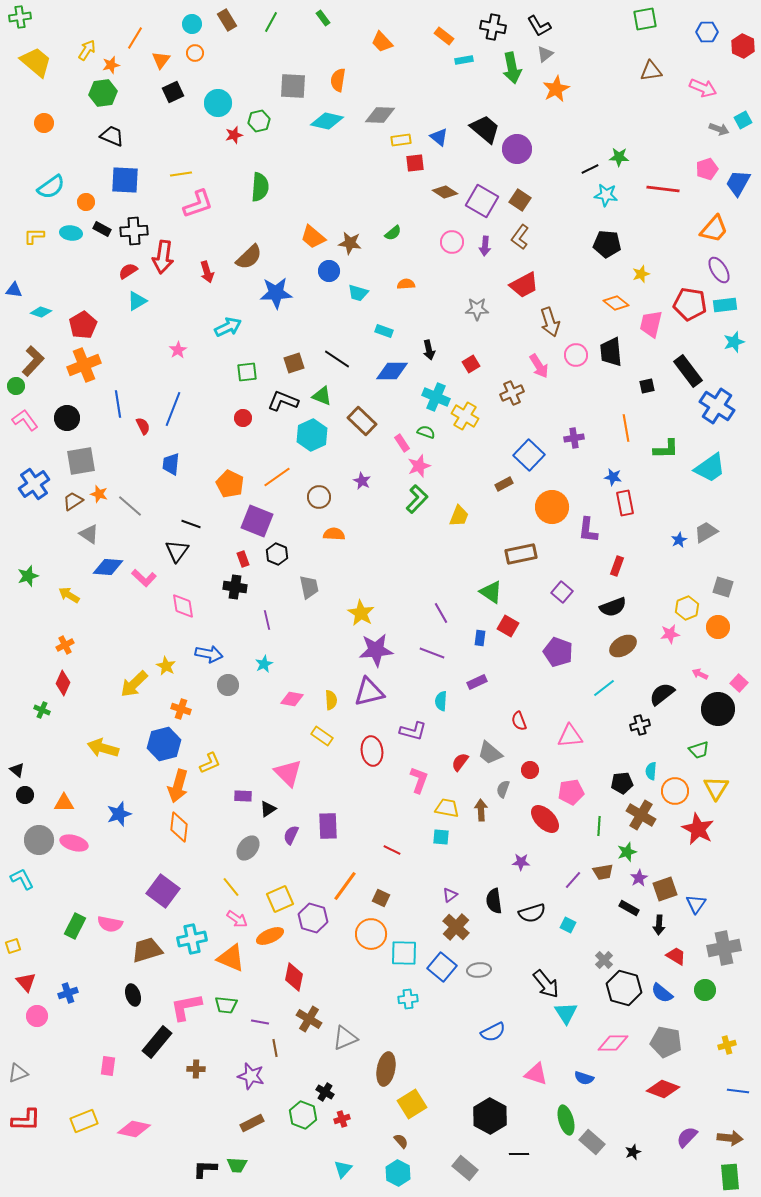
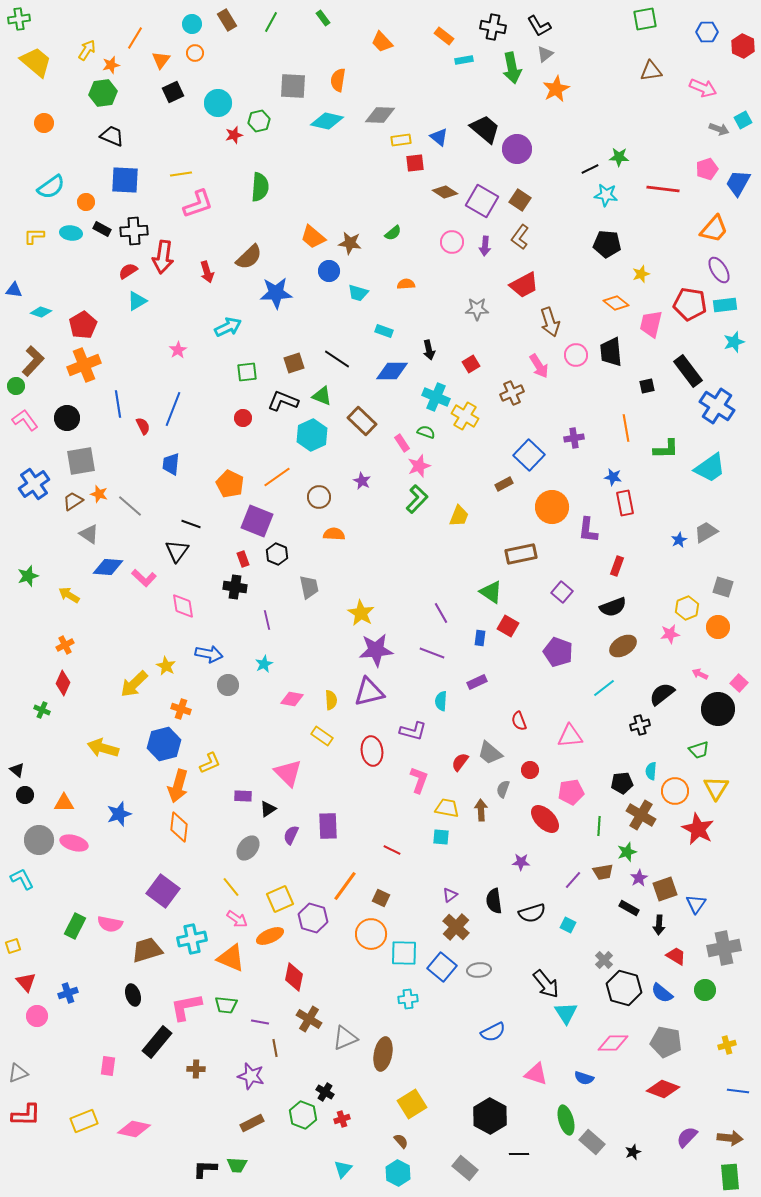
green cross at (20, 17): moved 1 px left, 2 px down
brown ellipse at (386, 1069): moved 3 px left, 15 px up
red L-shape at (26, 1120): moved 5 px up
